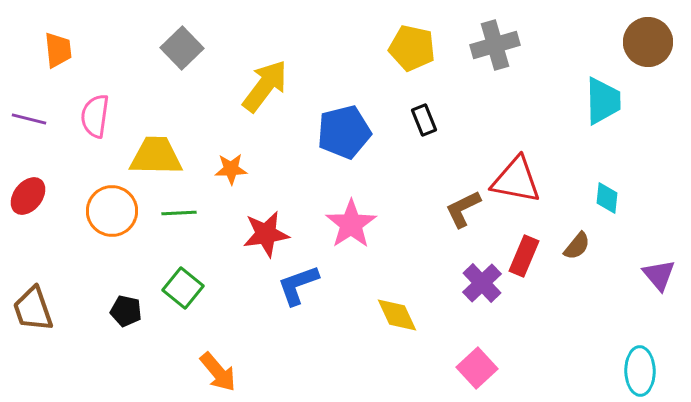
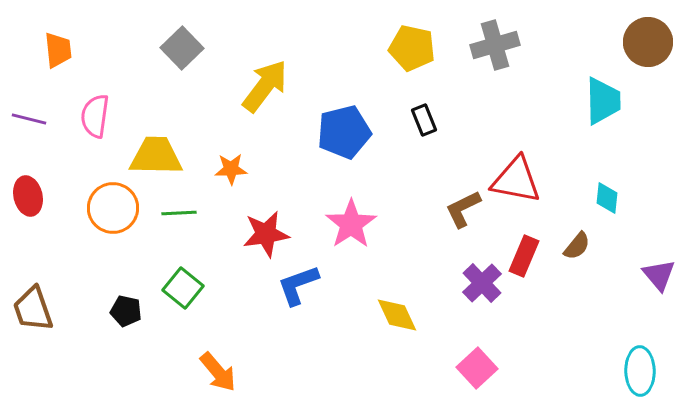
red ellipse: rotated 51 degrees counterclockwise
orange circle: moved 1 px right, 3 px up
